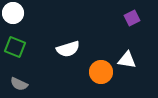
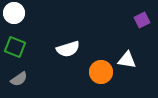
white circle: moved 1 px right
purple square: moved 10 px right, 2 px down
gray semicircle: moved 5 px up; rotated 60 degrees counterclockwise
